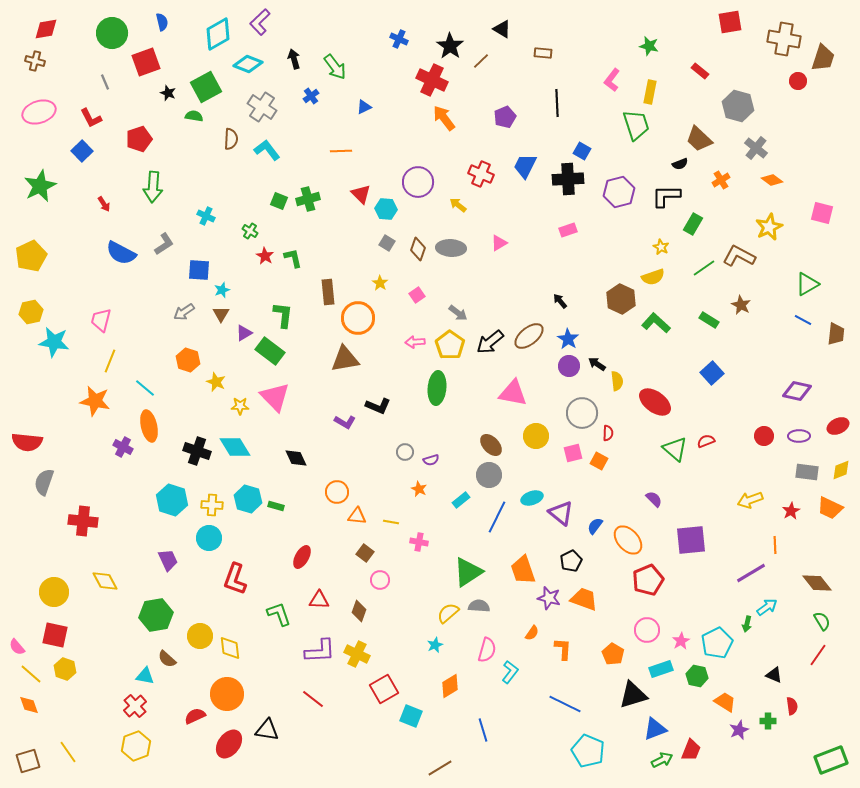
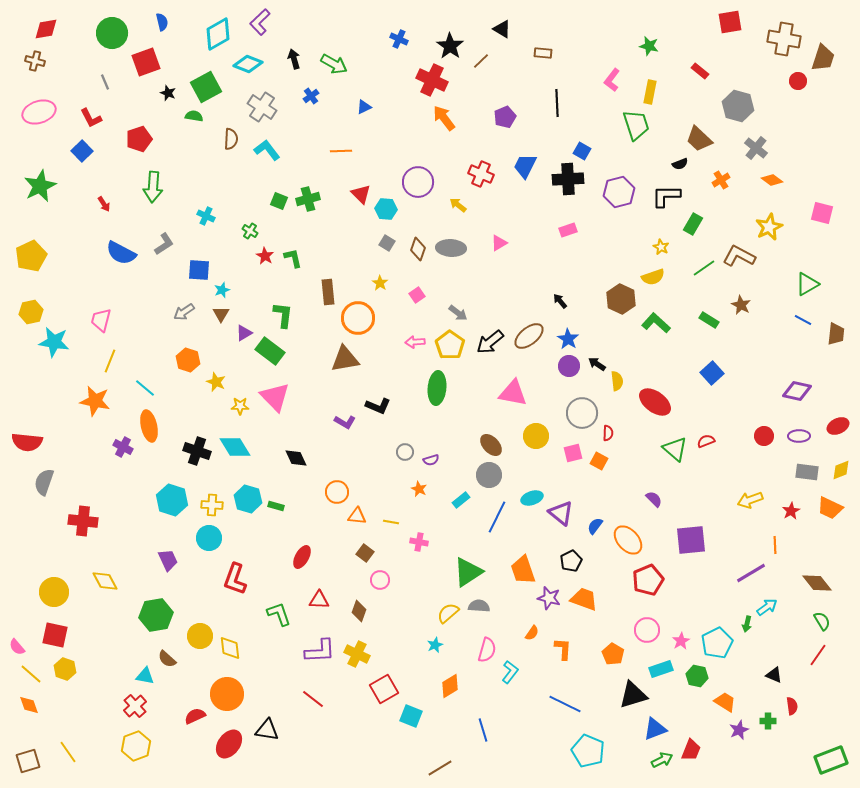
green arrow at (335, 67): moved 1 px left, 3 px up; rotated 24 degrees counterclockwise
